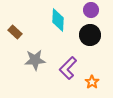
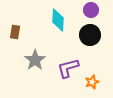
brown rectangle: rotated 56 degrees clockwise
gray star: rotated 30 degrees counterclockwise
purple L-shape: rotated 30 degrees clockwise
orange star: rotated 16 degrees clockwise
